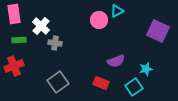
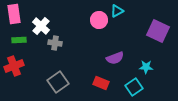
purple semicircle: moved 1 px left, 3 px up
cyan star: moved 2 px up; rotated 16 degrees clockwise
